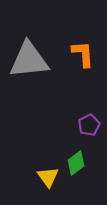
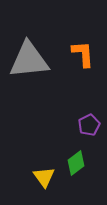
yellow triangle: moved 4 px left
